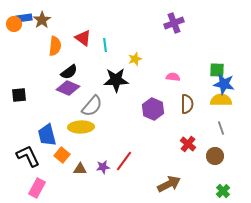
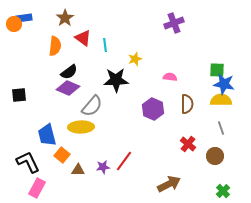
brown star: moved 23 px right, 2 px up
pink semicircle: moved 3 px left
black L-shape: moved 6 px down
brown triangle: moved 2 px left, 1 px down
